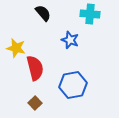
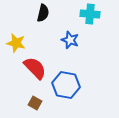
black semicircle: rotated 54 degrees clockwise
yellow star: moved 5 px up
red semicircle: rotated 30 degrees counterclockwise
blue hexagon: moved 7 px left; rotated 20 degrees clockwise
brown square: rotated 16 degrees counterclockwise
